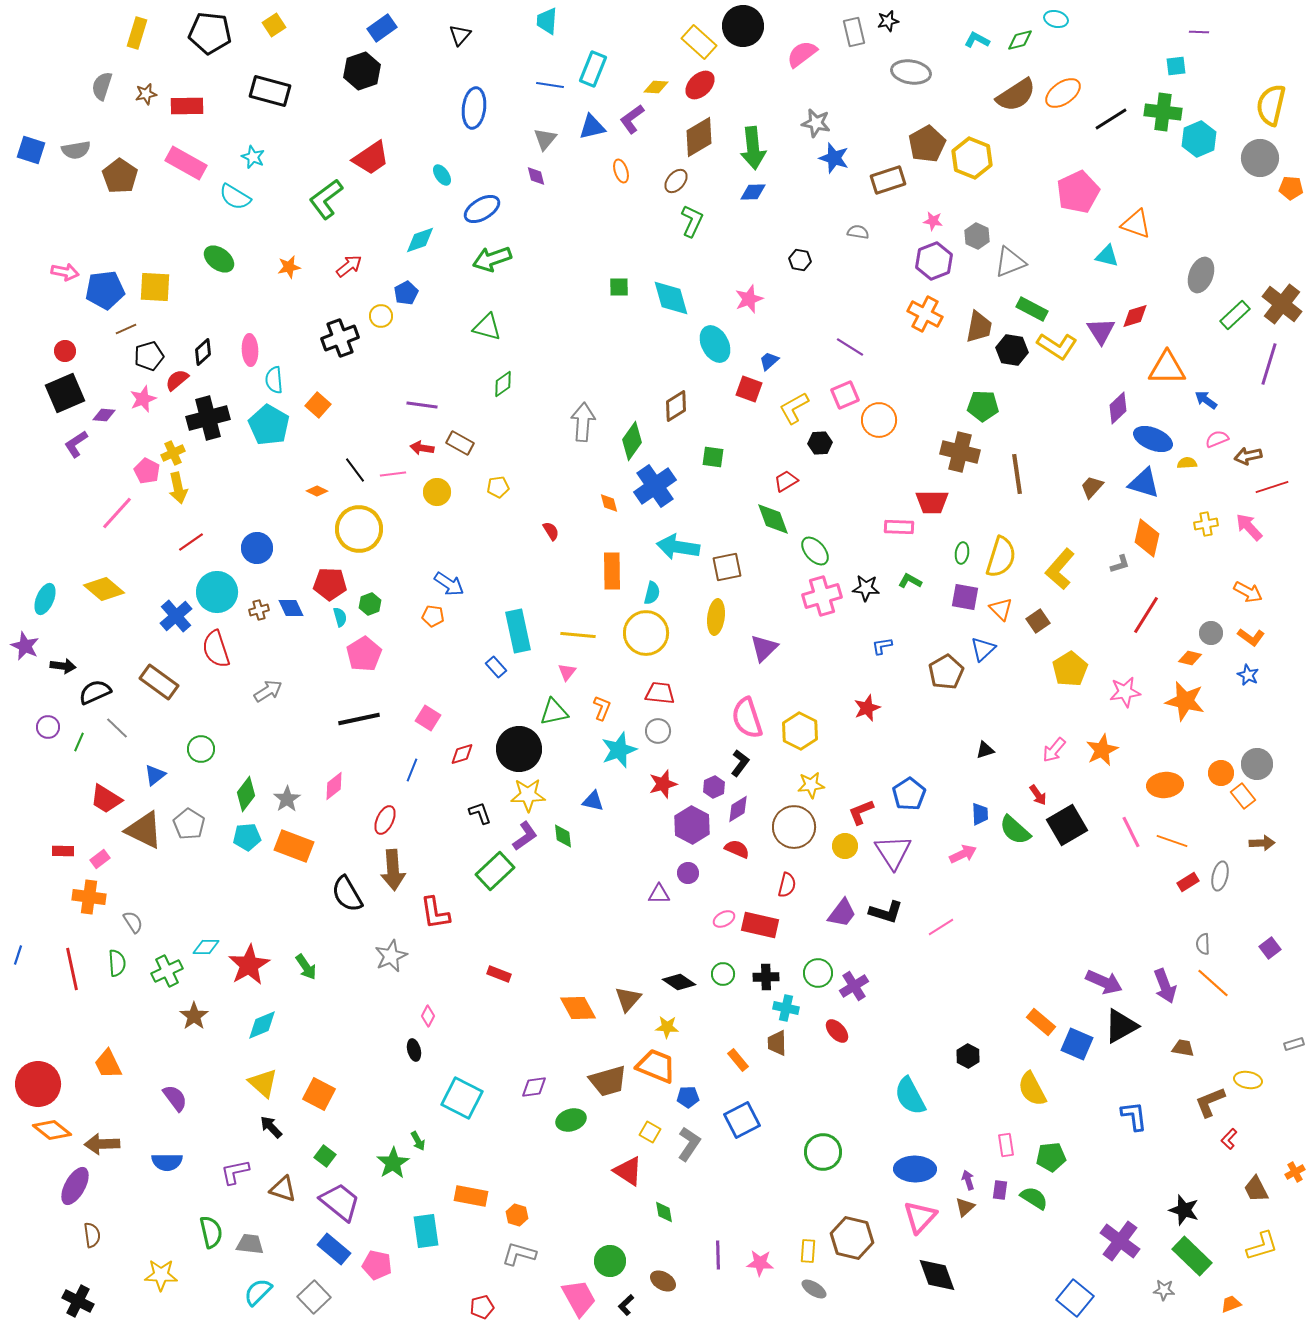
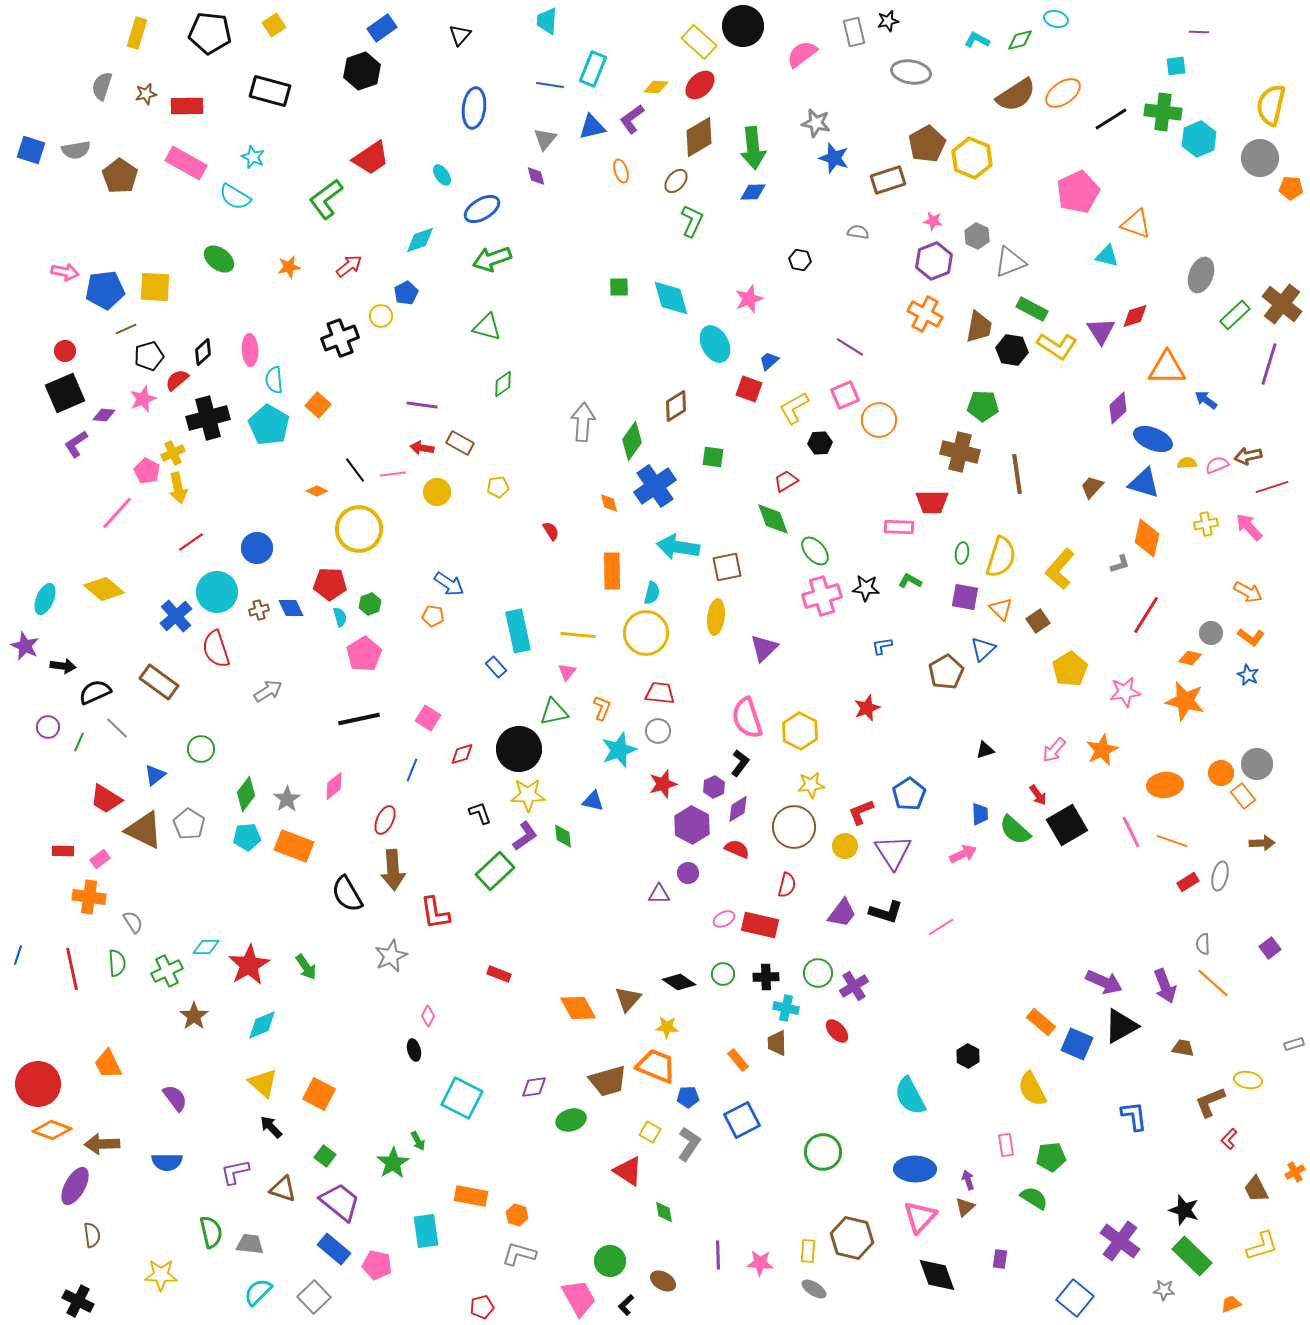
pink semicircle at (1217, 439): moved 26 px down
orange diamond at (52, 1130): rotated 18 degrees counterclockwise
purple rectangle at (1000, 1190): moved 69 px down
